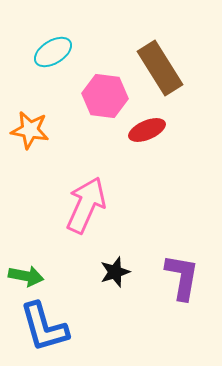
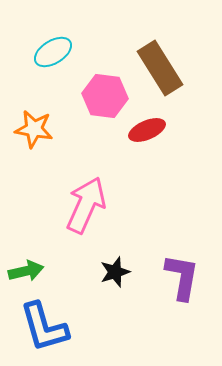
orange star: moved 4 px right, 1 px up
green arrow: moved 5 px up; rotated 24 degrees counterclockwise
